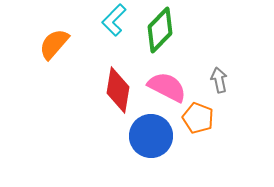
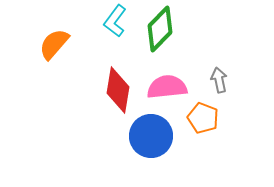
cyan L-shape: moved 1 px right, 1 px down; rotated 8 degrees counterclockwise
green diamond: moved 1 px up
pink semicircle: rotated 33 degrees counterclockwise
orange pentagon: moved 5 px right
